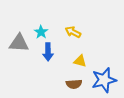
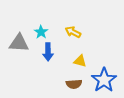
blue star: rotated 20 degrees counterclockwise
